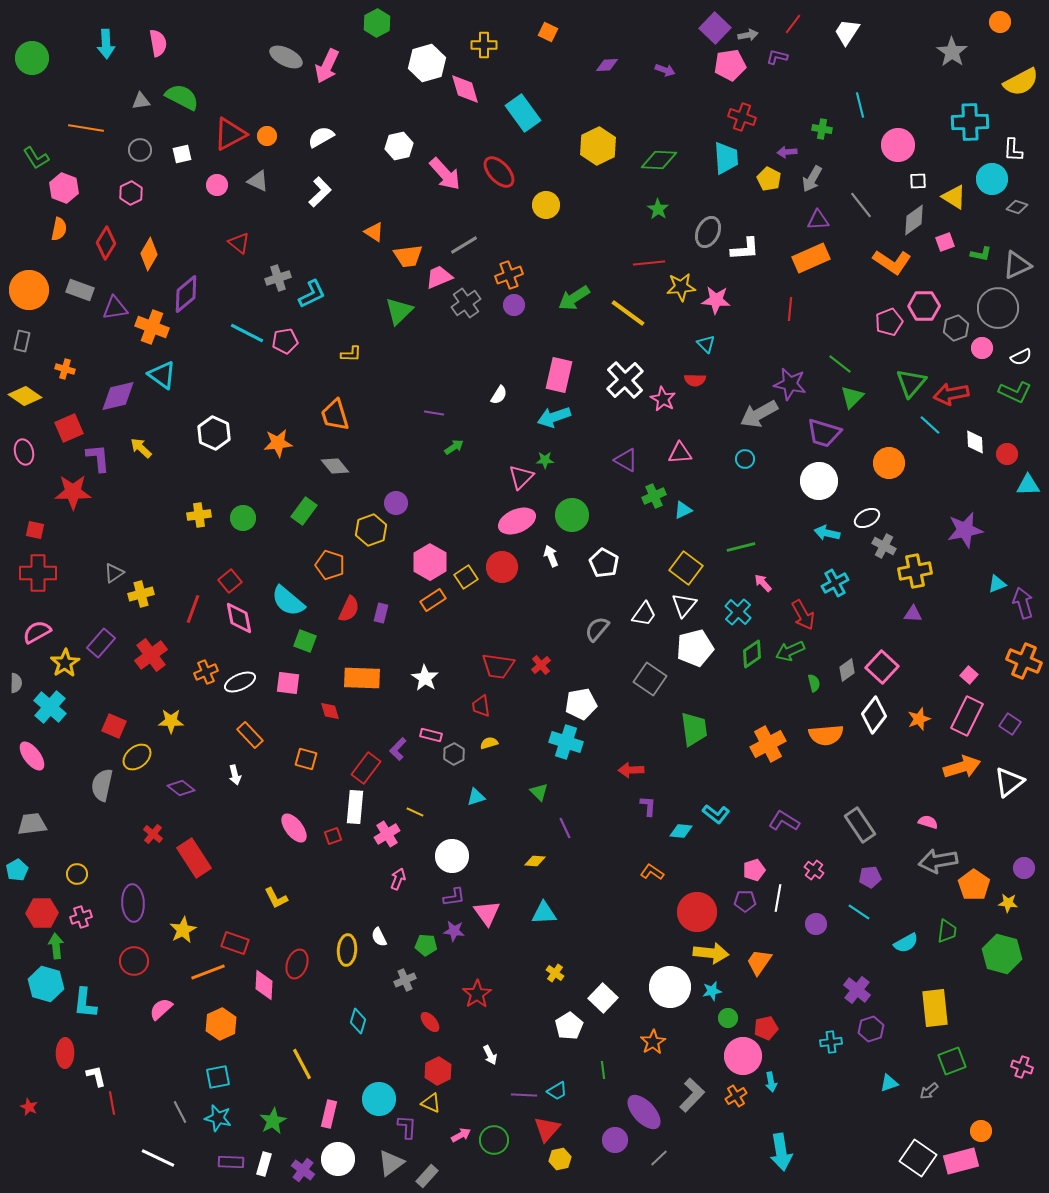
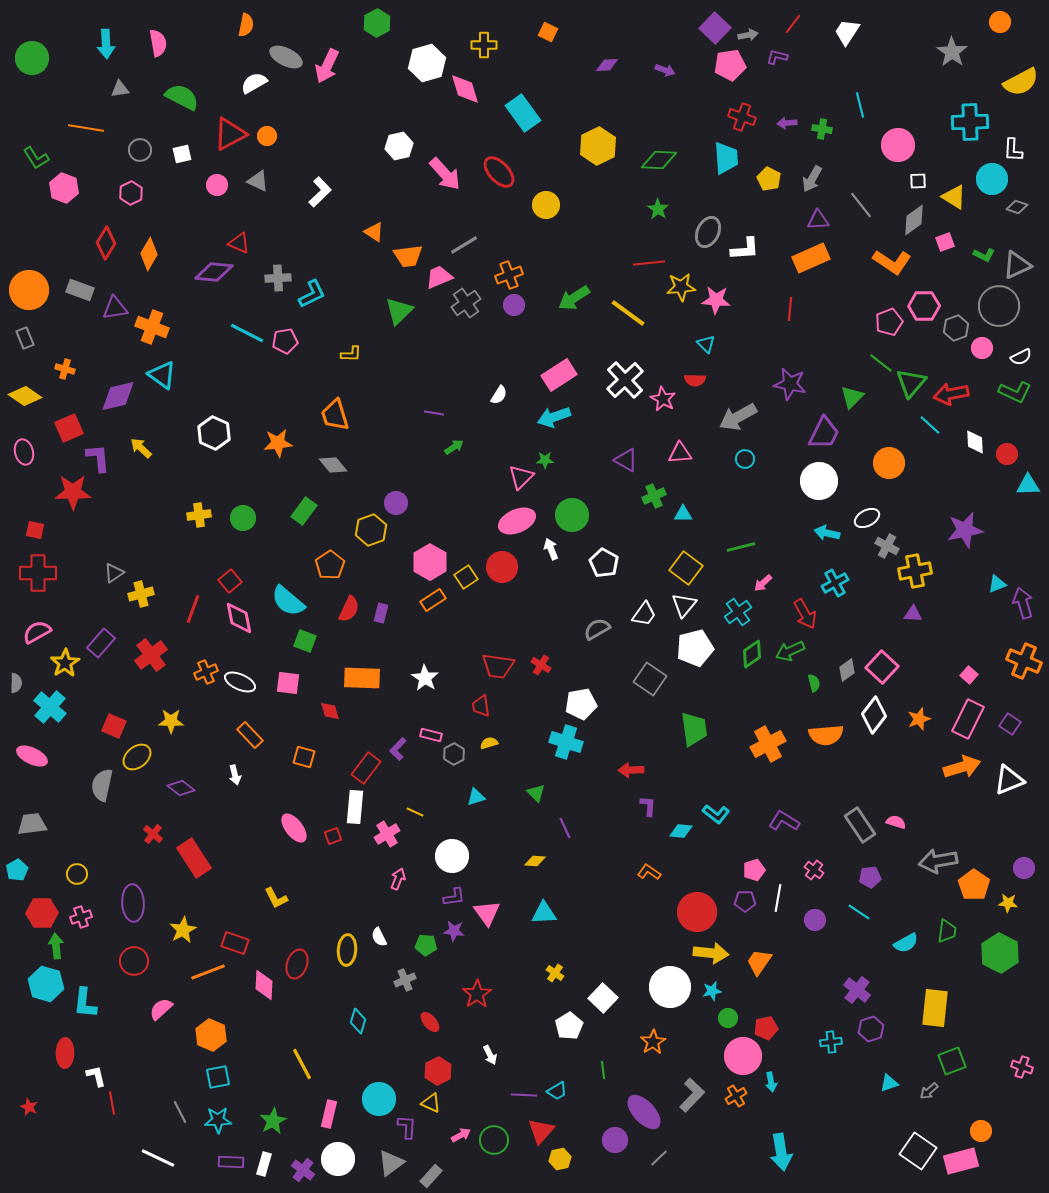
gray triangle at (141, 101): moved 21 px left, 12 px up
white semicircle at (321, 137): moved 67 px left, 54 px up
purple arrow at (787, 152): moved 29 px up
orange semicircle at (59, 229): moved 187 px right, 204 px up
red triangle at (239, 243): rotated 15 degrees counterclockwise
green L-shape at (981, 254): moved 3 px right, 1 px down; rotated 15 degrees clockwise
gray cross at (278, 278): rotated 15 degrees clockwise
purple diamond at (186, 294): moved 28 px right, 22 px up; rotated 45 degrees clockwise
gray circle at (998, 308): moved 1 px right, 2 px up
gray rectangle at (22, 341): moved 3 px right, 3 px up; rotated 35 degrees counterclockwise
green line at (840, 364): moved 41 px right, 1 px up
pink rectangle at (559, 375): rotated 44 degrees clockwise
gray arrow at (759, 414): moved 21 px left, 3 px down
purple trapezoid at (824, 433): rotated 81 degrees counterclockwise
gray diamond at (335, 466): moved 2 px left, 1 px up
cyan triangle at (683, 510): moved 4 px down; rotated 24 degrees clockwise
gray cross at (884, 546): moved 3 px right
white arrow at (551, 556): moved 7 px up
orange pentagon at (330, 565): rotated 20 degrees clockwise
pink arrow at (763, 583): rotated 90 degrees counterclockwise
cyan cross at (738, 612): rotated 12 degrees clockwise
red arrow at (803, 615): moved 2 px right, 1 px up
gray semicircle at (597, 629): rotated 20 degrees clockwise
red cross at (541, 665): rotated 18 degrees counterclockwise
white ellipse at (240, 682): rotated 48 degrees clockwise
pink rectangle at (967, 716): moved 1 px right, 3 px down
pink ellipse at (32, 756): rotated 28 degrees counterclockwise
orange square at (306, 759): moved 2 px left, 2 px up
white triangle at (1009, 782): moved 2 px up; rotated 16 degrees clockwise
green triangle at (539, 792): moved 3 px left, 1 px down
pink semicircle at (928, 822): moved 32 px left
orange L-shape at (652, 872): moved 3 px left
purple circle at (816, 924): moved 1 px left, 4 px up
green hexagon at (1002, 954): moved 2 px left, 1 px up; rotated 12 degrees clockwise
yellow rectangle at (935, 1008): rotated 12 degrees clockwise
orange hexagon at (221, 1024): moved 10 px left, 11 px down; rotated 12 degrees counterclockwise
cyan star at (218, 1118): moved 2 px down; rotated 16 degrees counterclockwise
red triangle at (547, 1129): moved 6 px left, 2 px down
white square at (918, 1158): moved 7 px up
gray rectangle at (427, 1176): moved 4 px right
